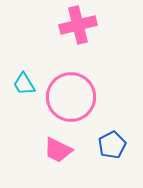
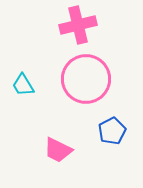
cyan trapezoid: moved 1 px left, 1 px down
pink circle: moved 15 px right, 18 px up
blue pentagon: moved 14 px up
